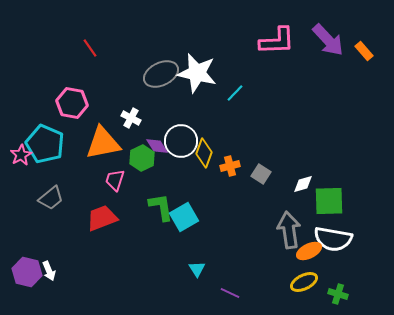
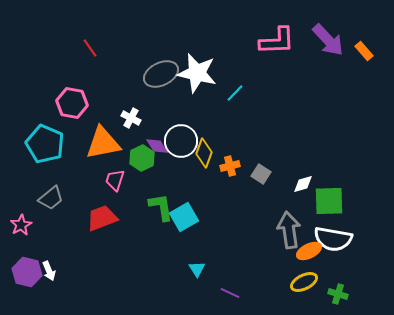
pink star: moved 70 px down
